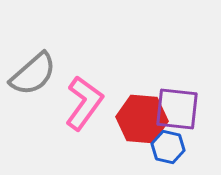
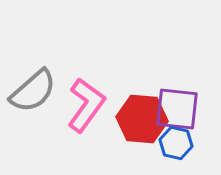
gray semicircle: moved 17 px down
pink L-shape: moved 2 px right, 2 px down
blue hexagon: moved 8 px right, 4 px up
